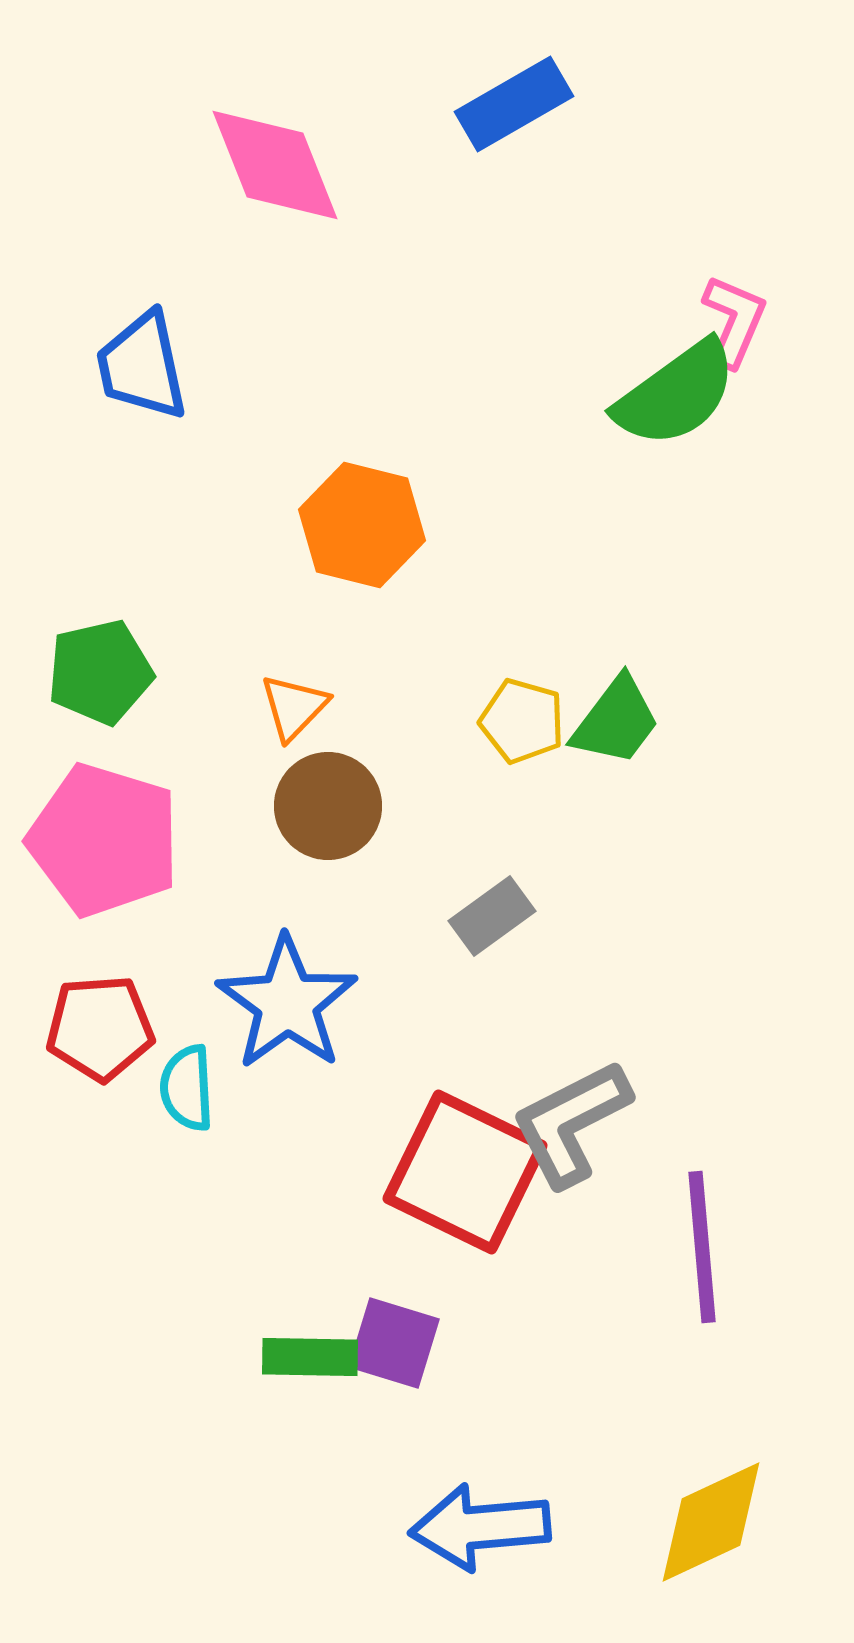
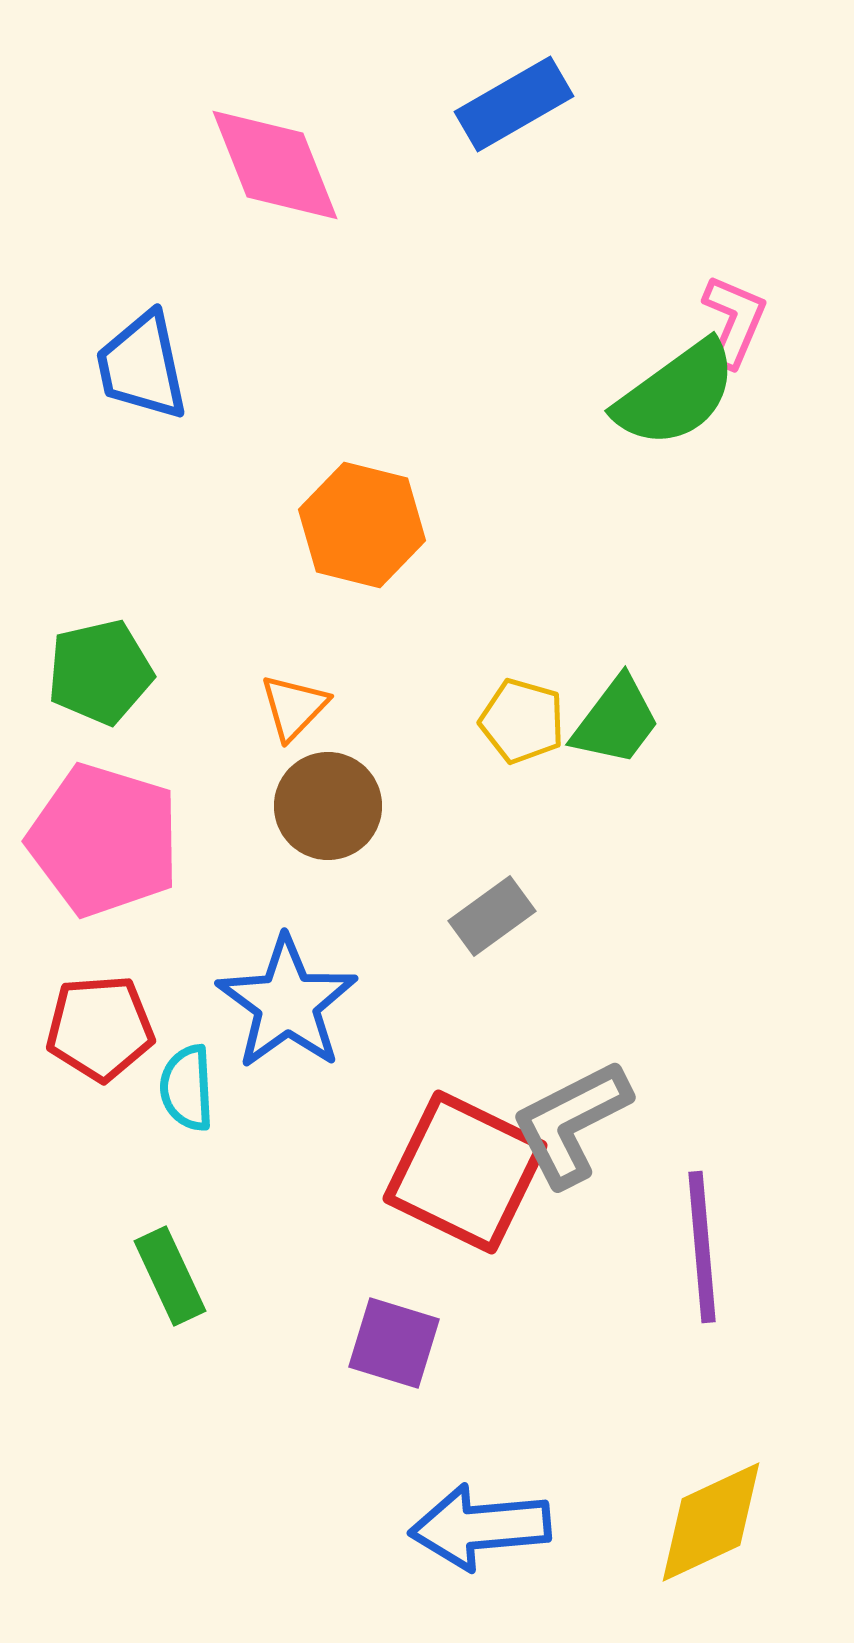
green rectangle: moved 140 px left, 81 px up; rotated 64 degrees clockwise
